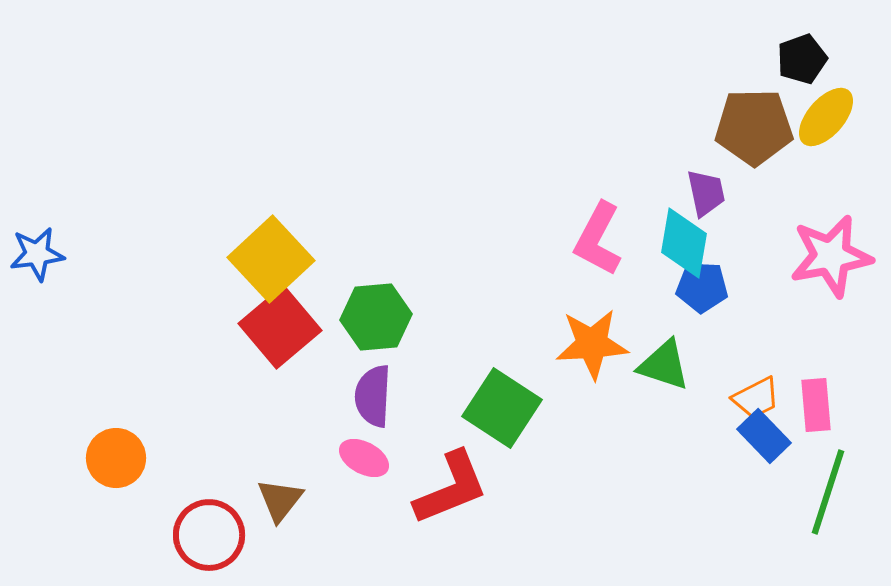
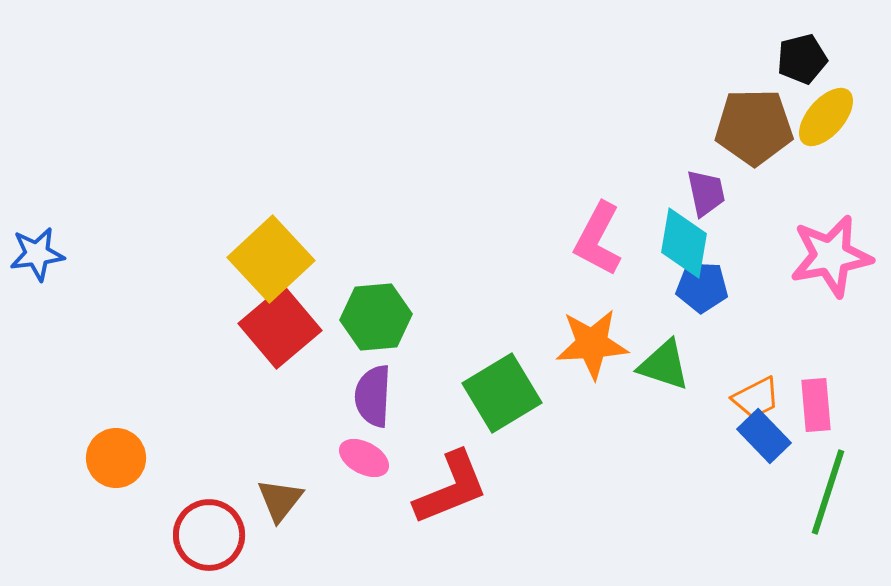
black pentagon: rotated 6 degrees clockwise
green square: moved 15 px up; rotated 26 degrees clockwise
